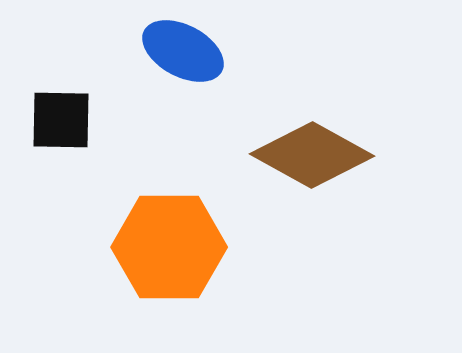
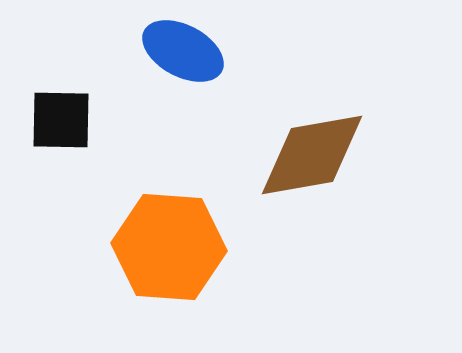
brown diamond: rotated 39 degrees counterclockwise
orange hexagon: rotated 4 degrees clockwise
